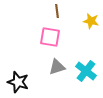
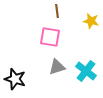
black star: moved 3 px left, 3 px up
